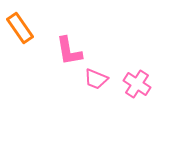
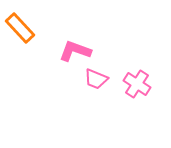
orange rectangle: rotated 8 degrees counterclockwise
pink L-shape: moved 6 px right; rotated 120 degrees clockwise
